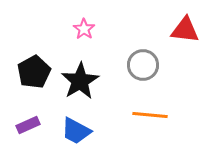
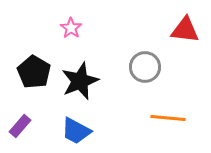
pink star: moved 13 px left, 1 px up
gray circle: moved 2 px right, 2 px down
black pentagon: rotated 12 degrees counterclockwise
black star: rotated 9 degrees clockwise
orange line: moved 18 px right, 3 px down
purple rectangle: moved 8 px left, 1 px down; rotated 25 degrees counterclockwise
